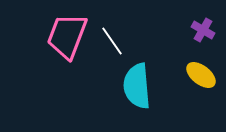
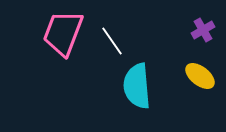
purple cross: rotated 30 degrees clockwise
pink trapezoid: moved 4 px left, 3 px up
yellow ellipse: moved 1 px left, 1 px down
